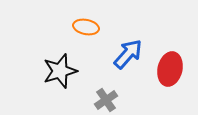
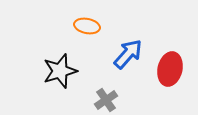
orange ellipse: moved 1 px right, 1 px up
